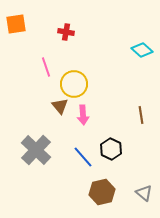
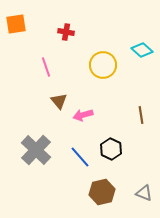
yellow circle: moved 29 px right, 19 px up
brown triangle: moved 1 px left, 5 px up
pink arrow: rotated 78 degrees clockwise
blue line: moved 3 px left
gray triangle: rotated 18 degrees counterclockwise
